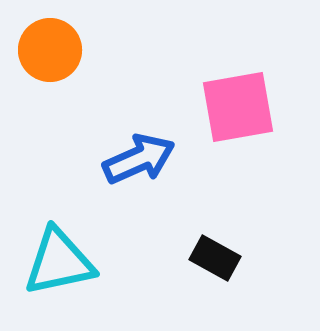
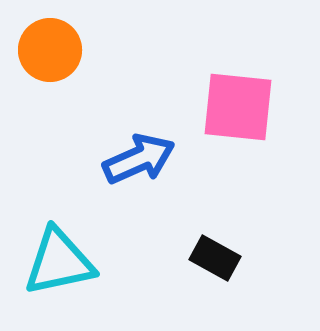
pink square: rotated 16 degrees clockwise
